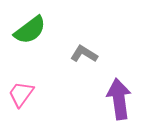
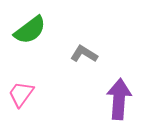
purple arrow: rotated 12 degrees clockwise
